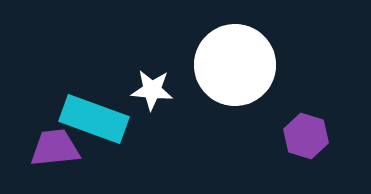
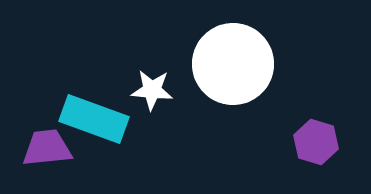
white circle: moved 2 px left, 1 px up
purple hexagon: moved 10 px right, 6 px down
purple trapezoid: moved 8 px left
